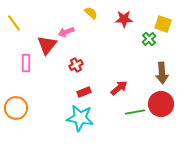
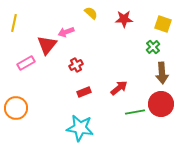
yellow line: rotated 48 degrees clockwise
green cross: moved 4 px right, 8 px down
pink rectangle: rotated 60 degrees clockwise
cyan star: moved 10 px down
